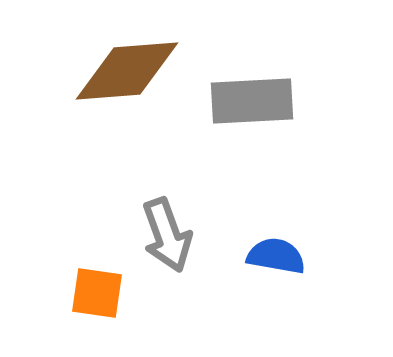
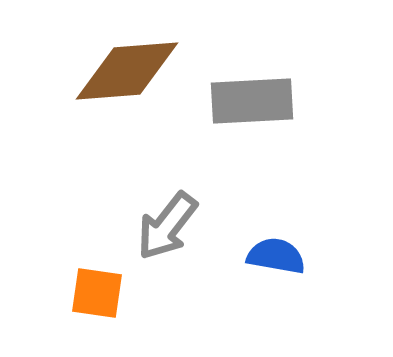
gray arrow: moved 9 px up; rotated 58 degrees clockwise
